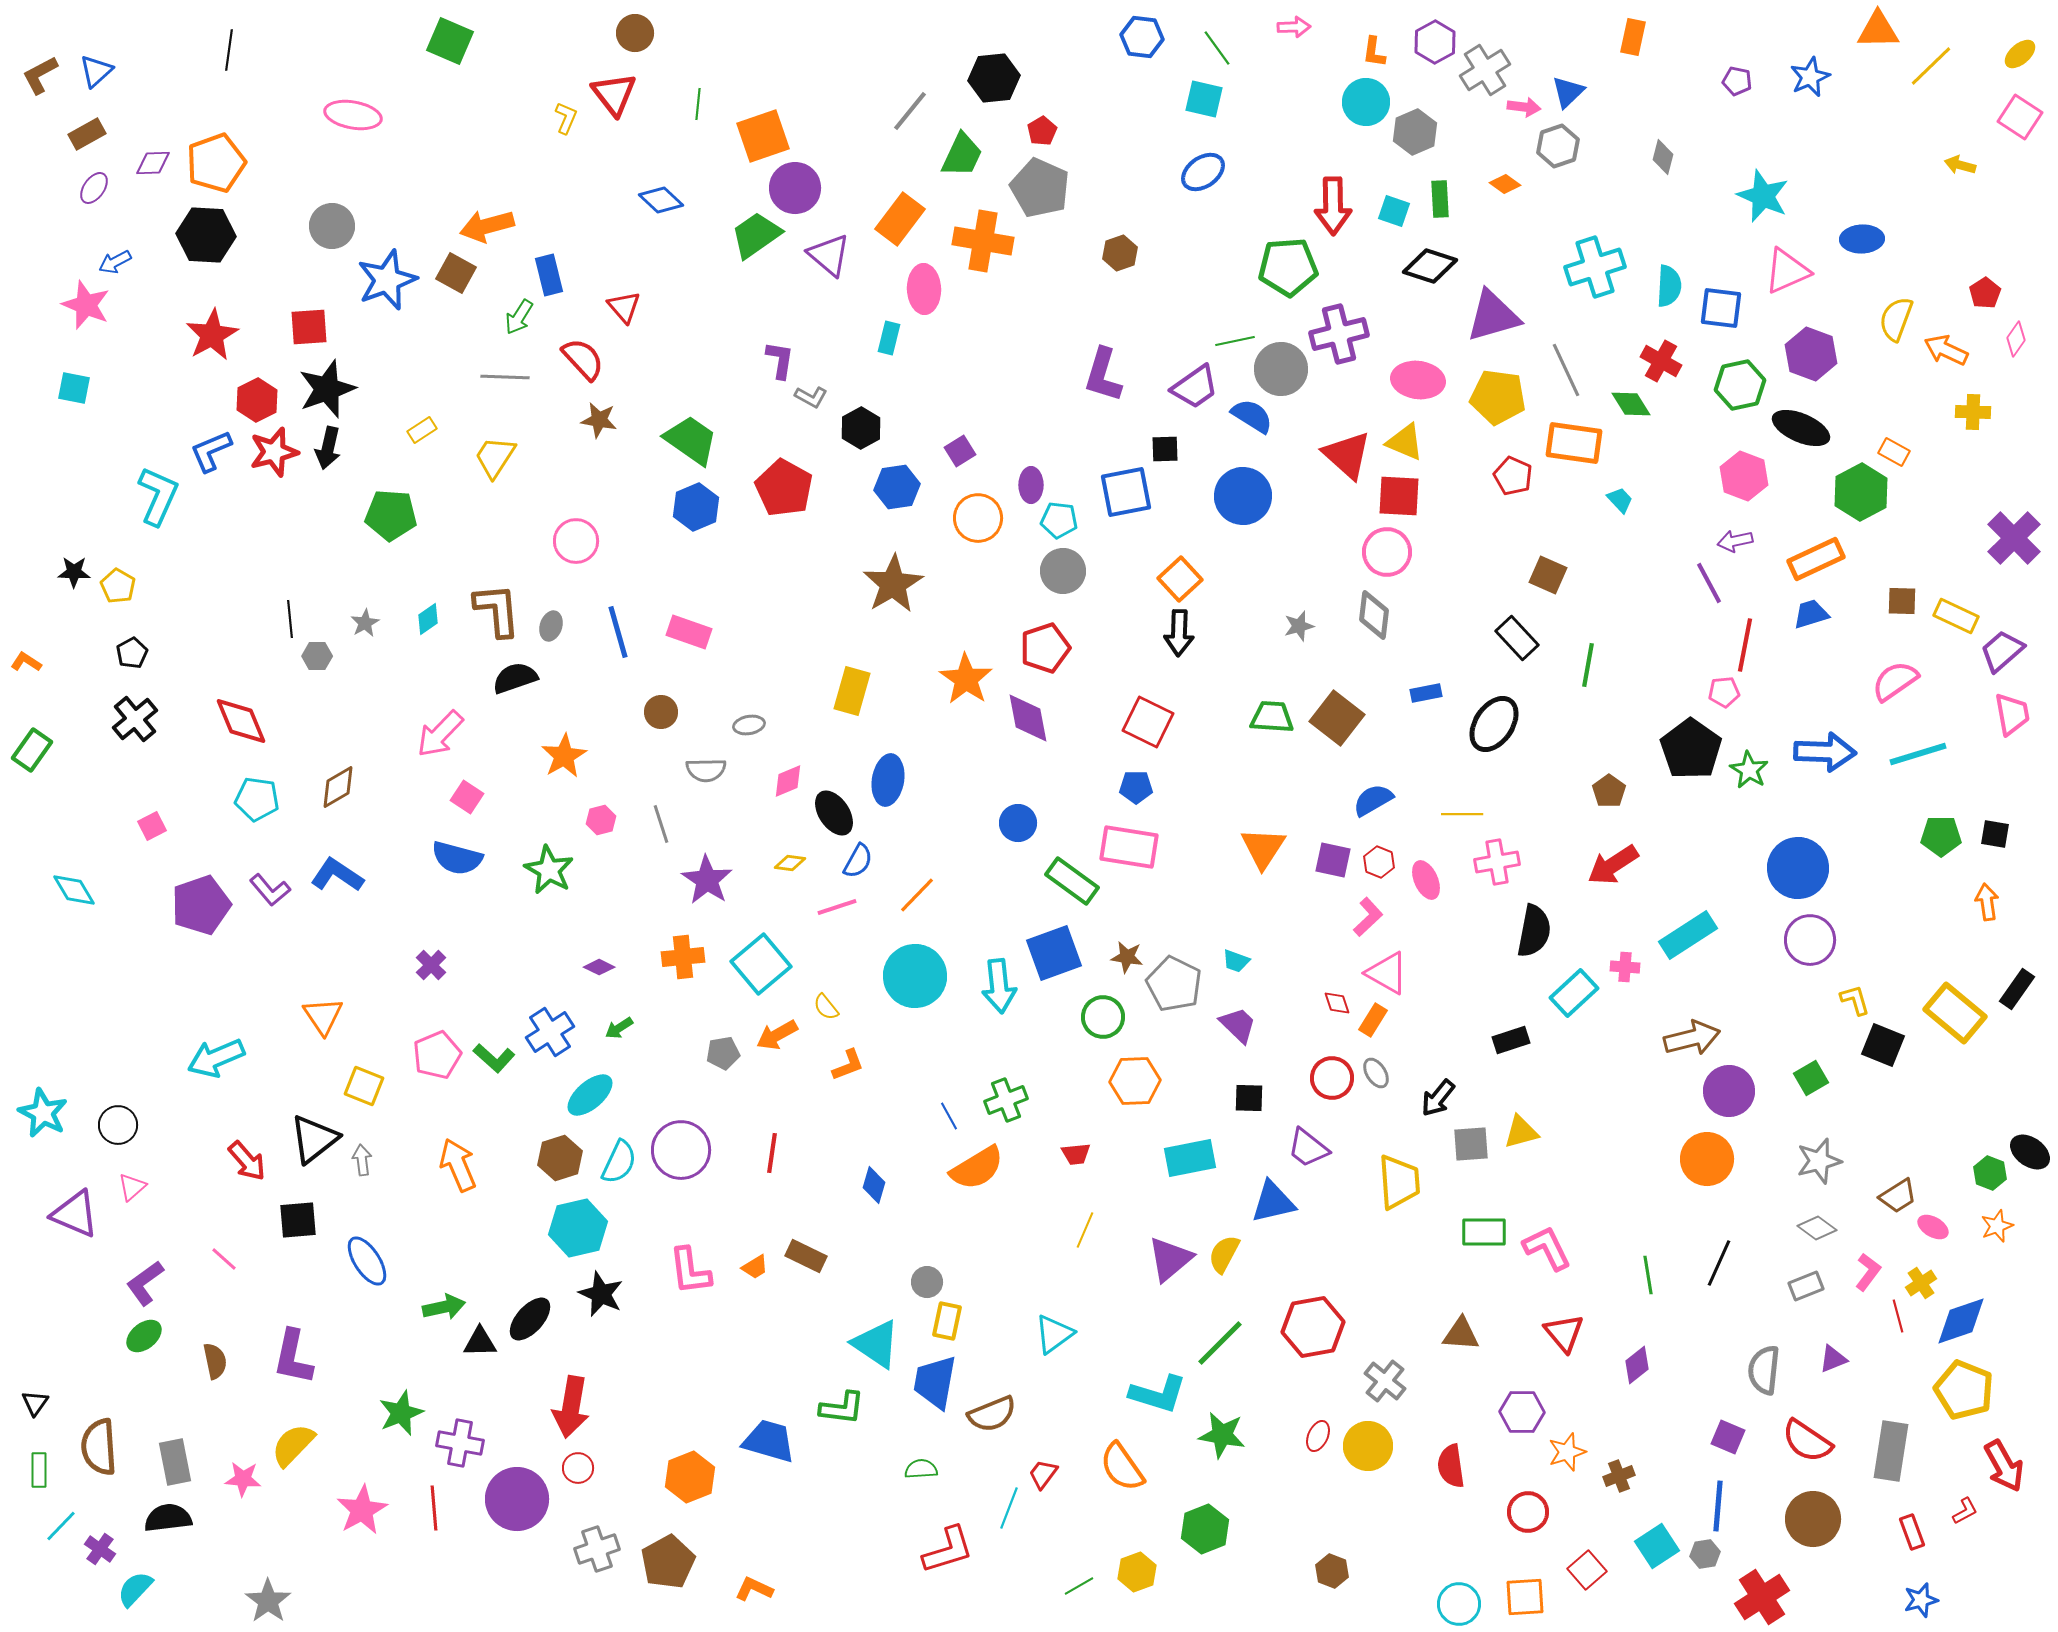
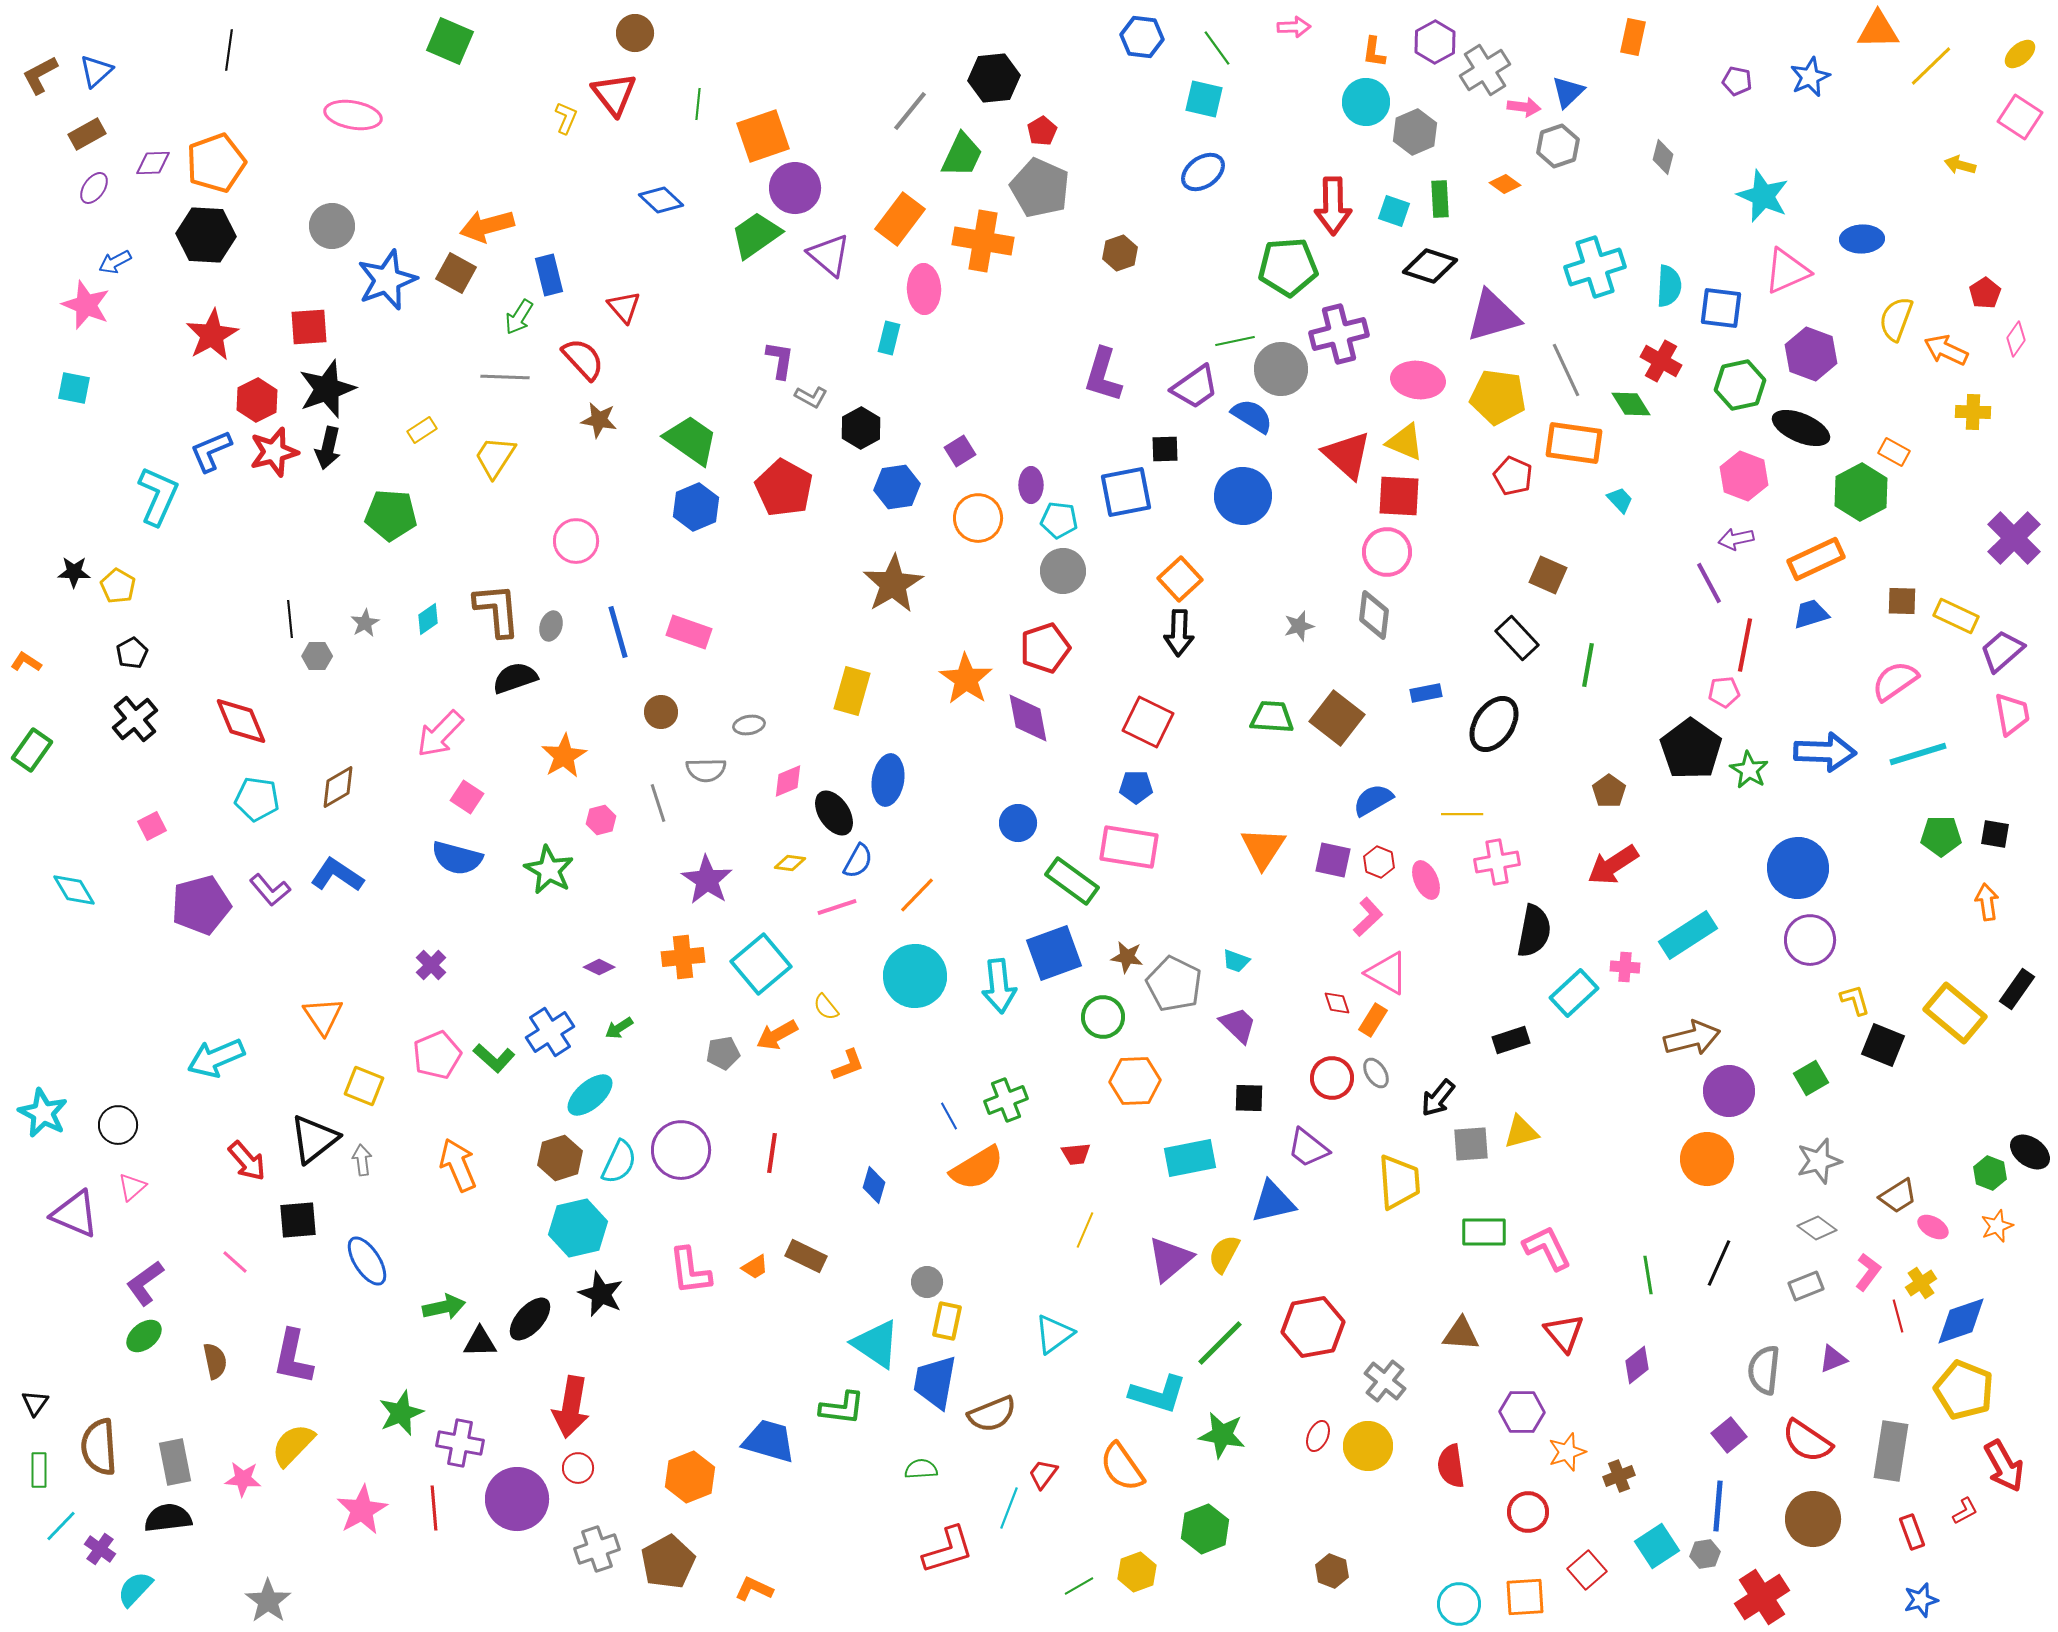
purple arrow at (1735, 541): moved 1 px right, 2 px up
gray line at (661, 824): moved 3 px left, 21 px up
purple pentagon at (201, 905): rotated 4 degrees clockwise
pink line at (224, 1259): moved 11 px right, 3 px down
purple square at (1728, 1437): moved 1 px right, 2 px up; rotated 28 degrees clockwise
